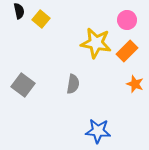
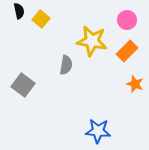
yellow star: moved 4 px left, 2 px up
gray semicircle: moved 7 px left, 19 px up
